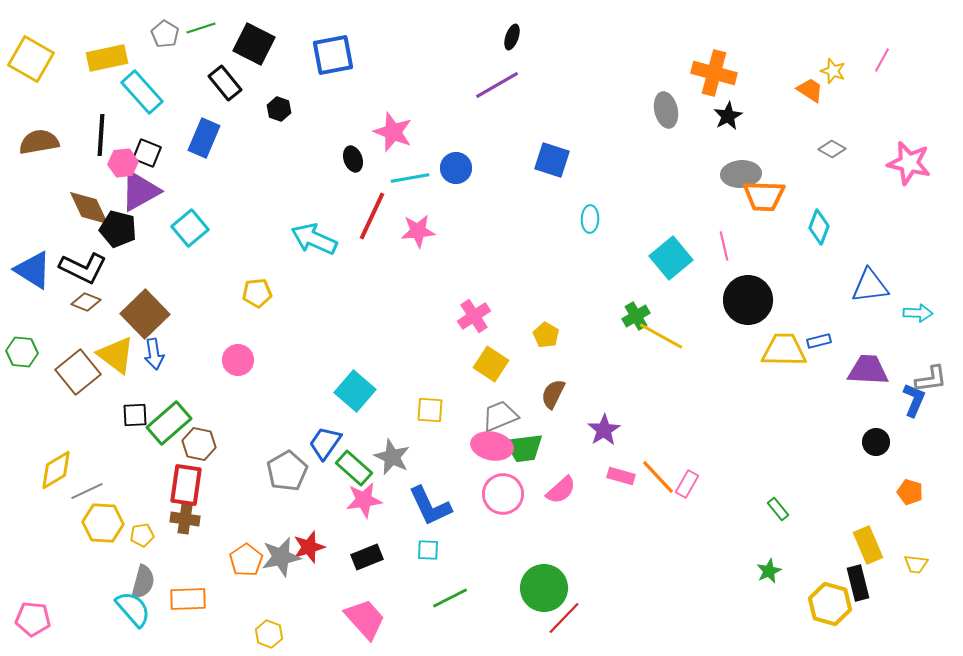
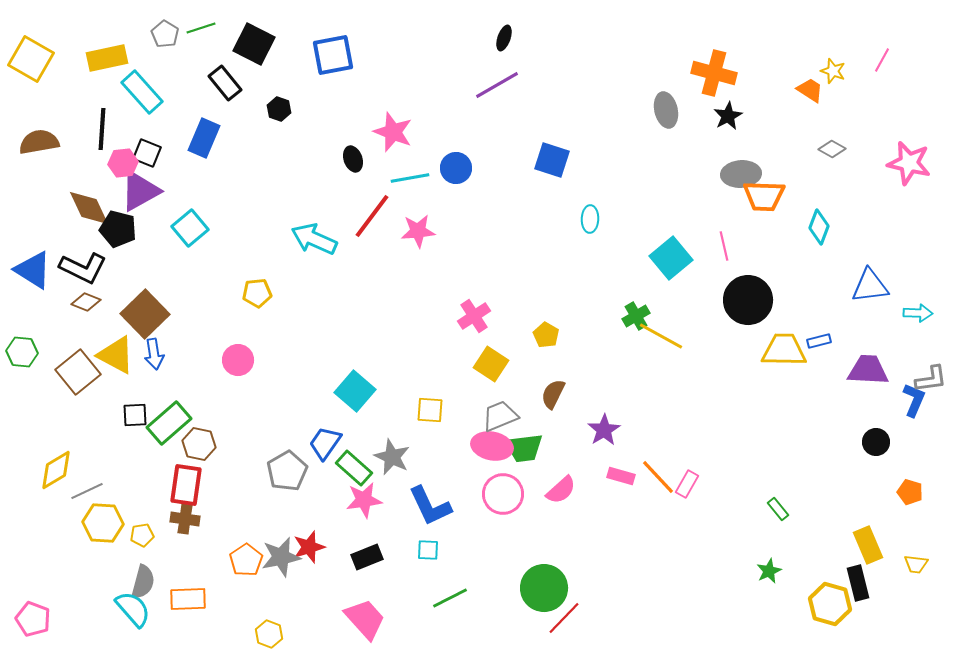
black ellipse at (512, 37): moved 8 px left, 1 px down
black line at (101, 135): moved 1 px right, 6 px up
red line at (372, 216): rotated 12 degrees clockwise
yellow triangle at (116, 355): rotated 9 degrees counterclockwise
pink pentagon at (33, 619): rotated 16 degrees clockwise
